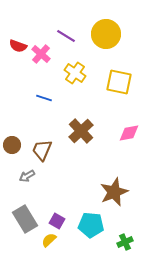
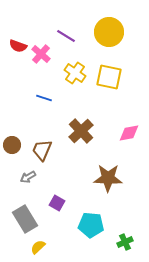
yellow circle: moved 3 px right, 2 px up
yellow square: moved 10 px left, 5 px up
gray arrow: moved 1 px right, 1 px down
brown star: moved 6 px left, 14 px up; rotated 24 degrees clockwise
purple square: moved 18 px up
yellow semicircle: moved 11 px left, 7 px down
